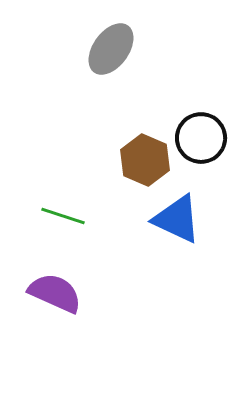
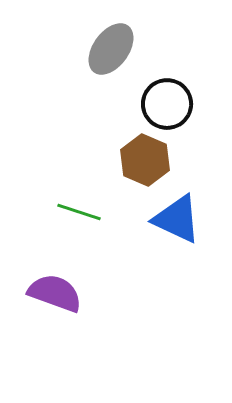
black circle: moved 34 px left, 34 px up
green line: moved 16 px right, 4 px up
purple semicircle: rotated 4 degrees counterclockwise
